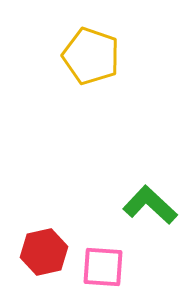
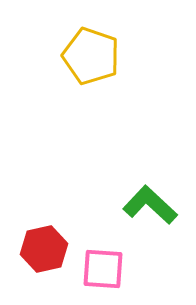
red hexagon: moved 3 px up
pink square: moved 2 px down
